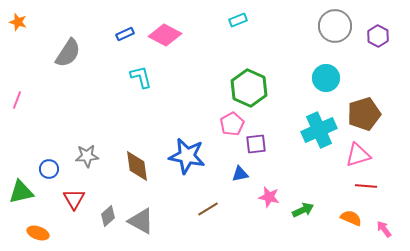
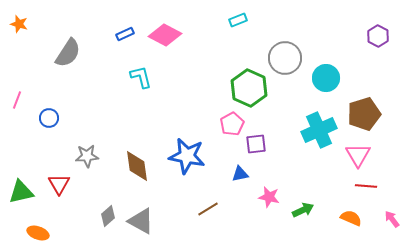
orange star: moved 1 px right, 2 px down
gray circle: moved 50 px left, 32 px down
pink triangle: rotated 44 degrees counterclockwise
blue circle: moved 51 px up
red triangle: moved 15 px left, 15 px up
pink arrow: moved 8 px right, 10 px up
